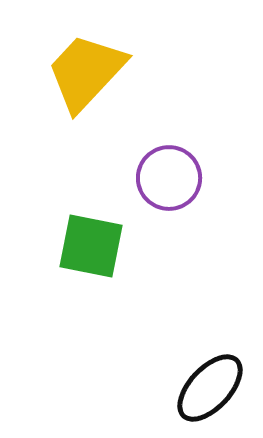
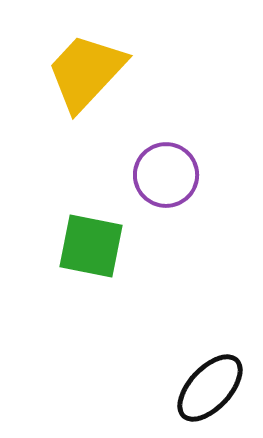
purple circle: moved 3 px left, 3 px up
